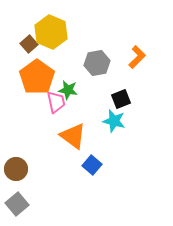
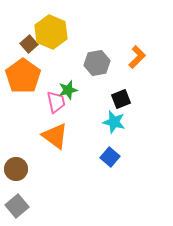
orange pentagon: moved 14 px left, 1 px up
green star: rotated 24 degrees counterclockwise
cyan star: moved 1 px down
orange triangle: moved 18 px left
blue square: moved 18 px right, 8 px up
gray square: moved 2 px down
